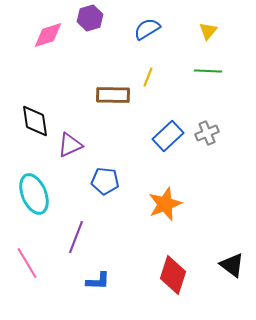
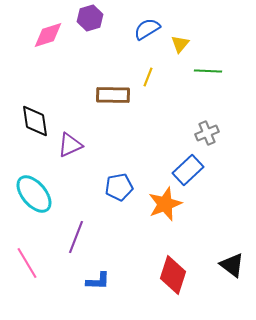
yellow triangle: moved 28 px left, 13 px down
blue rectangle: moved 20 px right, 34 px down
blue pentagon: moved 14 px right, 6 px down; rotated 16 degrees counterclockwise
cyan ellipse: rotated 18 degrees counterclockwise
